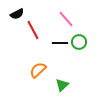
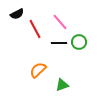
pink line: moved 6 px left, 3 px down
red line: moved 2 px right, 1 px up
black line: moved 1 px left
green triangle: rotated 24 degrees clockwise
